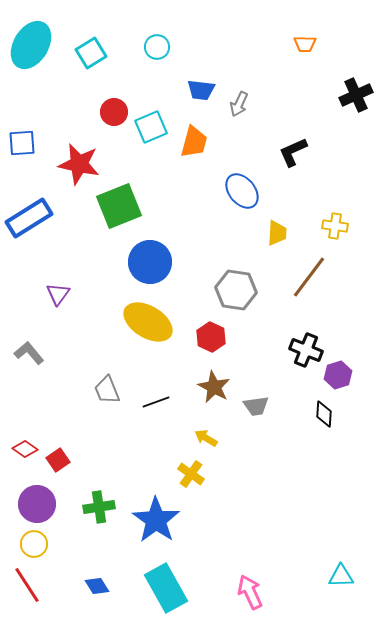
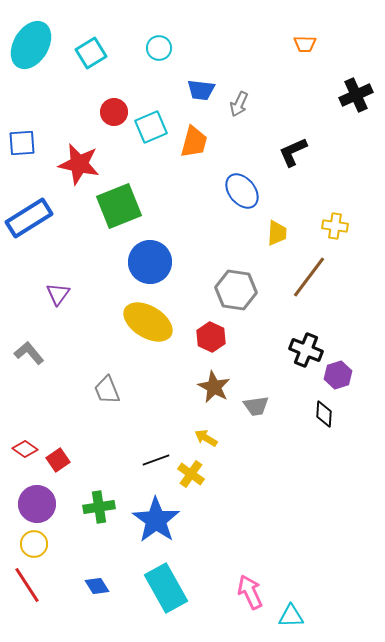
cyan circle at (157, 47): moved 2 px right, 1 px down
black line at (156, 402): moved 58 px down
cyan triangle at (341, 576): moved 50 px left, 40 px down
